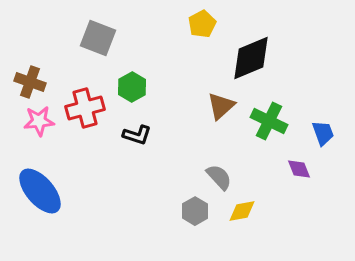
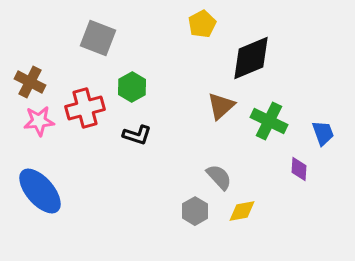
brown cross: rotated 8 degrees clockwise
purple diamond: rotated 25 degrees clockwise
